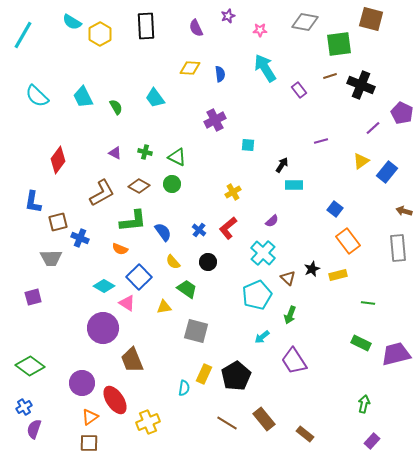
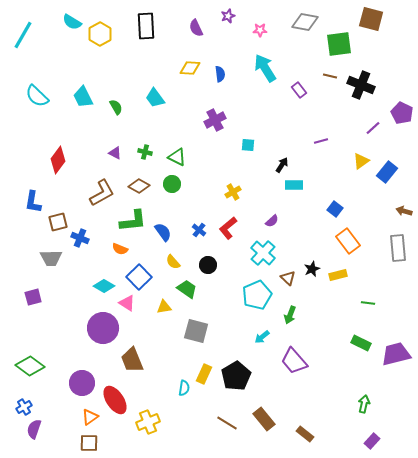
brown line at (330, 76): rotated 32 degrees clockwise
black circle at (208, 262): moved 3 px down
purple trapezoid at (294, 361): rotated 8 degrees counterclockwise
